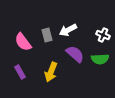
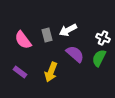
white cross: moved 3 px down
pink semicircle: moved 2 px up
green semicircle: moved 1 px left, 1 px up; rotated 120 degrees clockwise
purple rectangle: rotated 24 degrees counterclockwise
